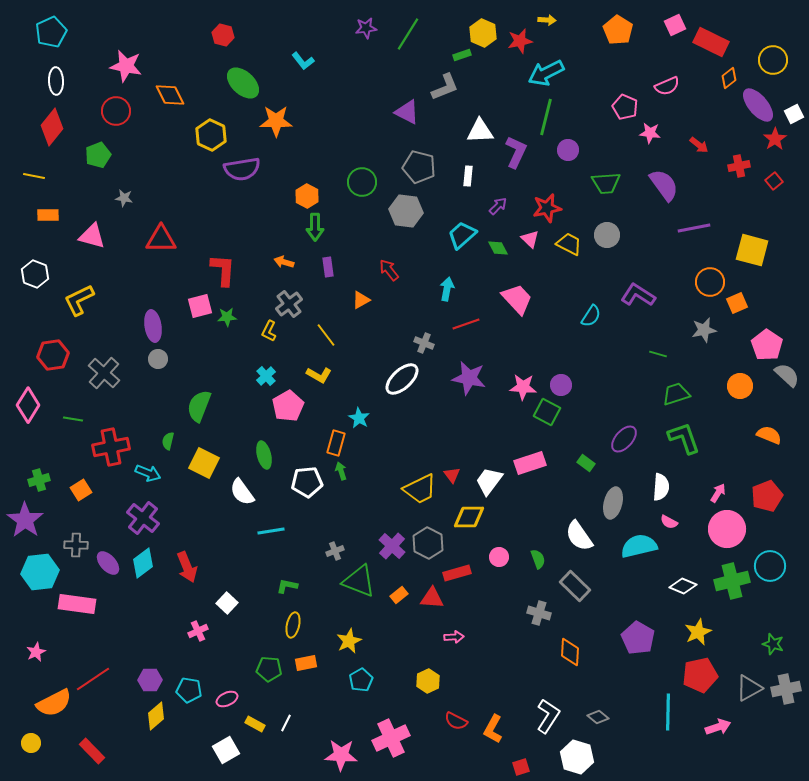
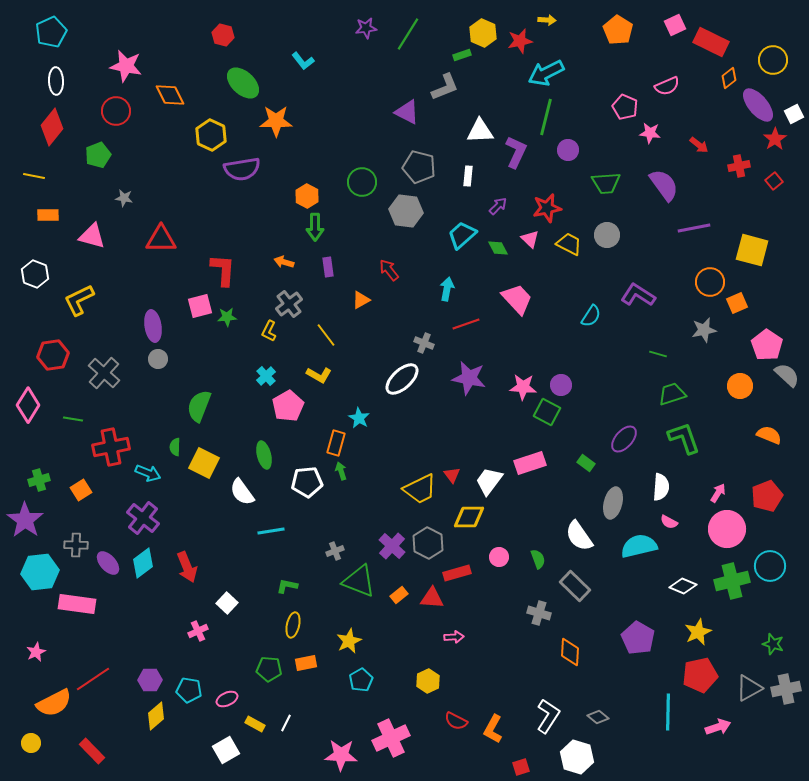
green trapezoid at (676, 394): moved 4 px left
green semicircle at (168, 441): moved 7 px right, 6 px down; rotated 12 degrees counterclockwise
